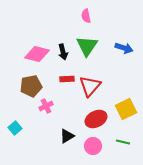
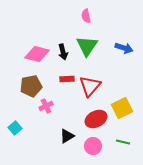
yellow square: moved 4 px left, 1 px up
